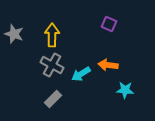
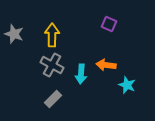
orange arrow: moved 2 px left
cyan arrow: rotated 54 degrees counterclockwise
cyan star: moved 2 px right, 5 px up; rotated 18 degrees clockwise
